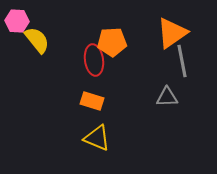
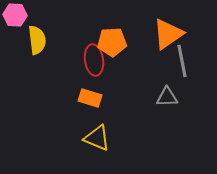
pink hexagon: moved 2 px left, 6 px up
orange triangle: moved 4 px left, 1 px down
yellow semicircle: rotated 32 degrees clockwise
orange rectangle: moved 2 px left, 3 px up
